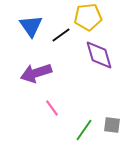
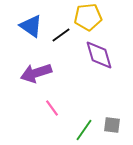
blue triangle: rotated 20 degrees counterclockwise
